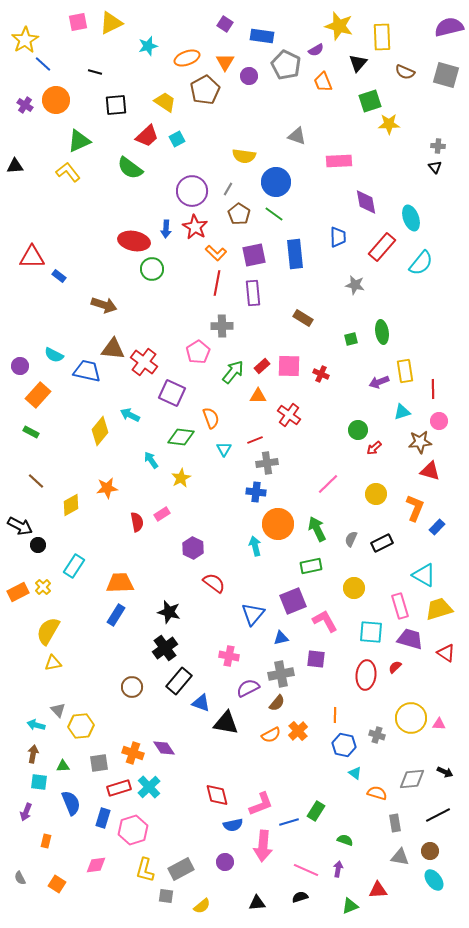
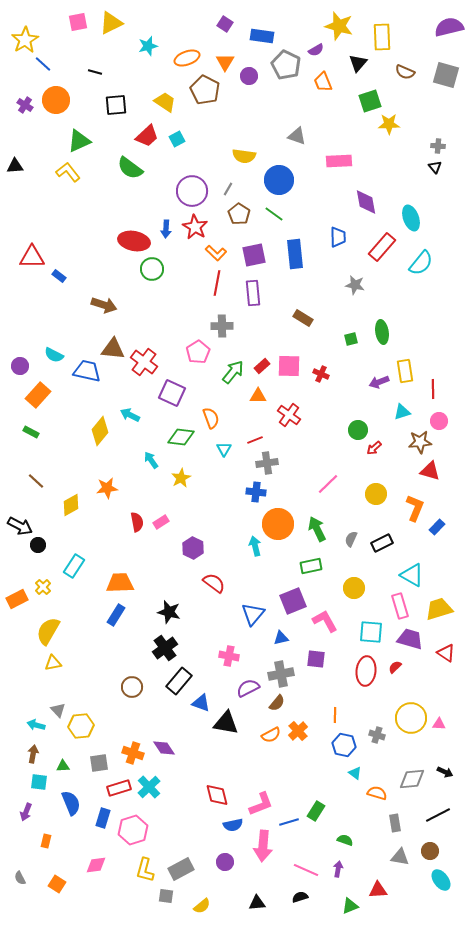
brown pentagon at (205, 90): rotated 16 degrees counterclockwise
blue circle at (276, 182): moved 3 px right, 2 px up
pink rectangle at (162, 514): moved 1 px left, 8 px down
cyan triangle at (424, 575): moved 12 px left
orange rectangle at (18, 592): moved 1 px left, 7 px down
red ellipse at (366, 675): moved 4 px up
cyan ellipse at (434, 880): moved 7 px right
